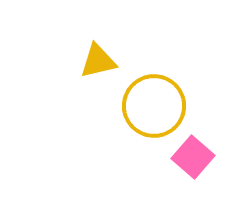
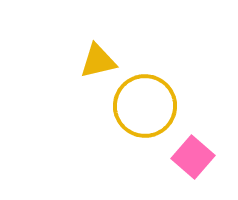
yellow circle: moved 9 px left
